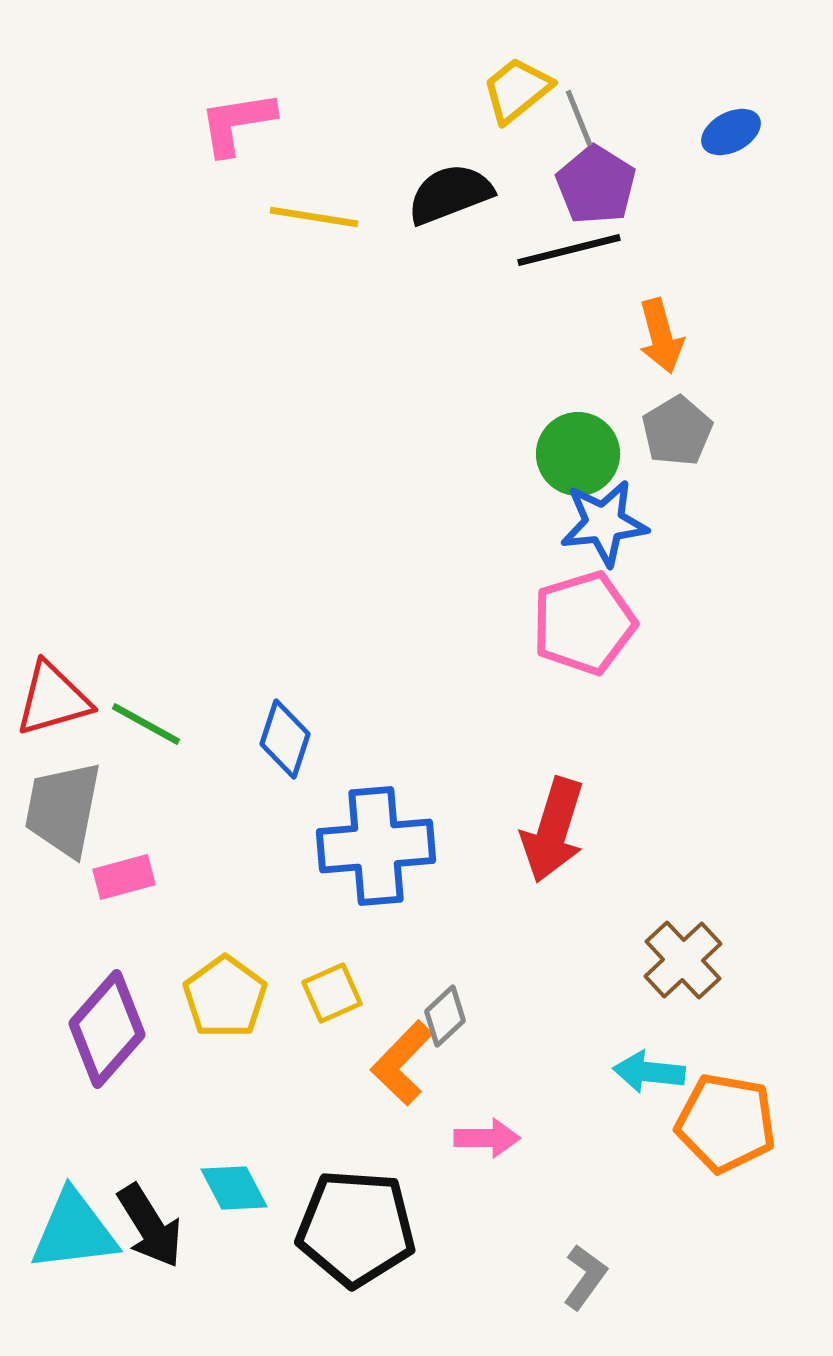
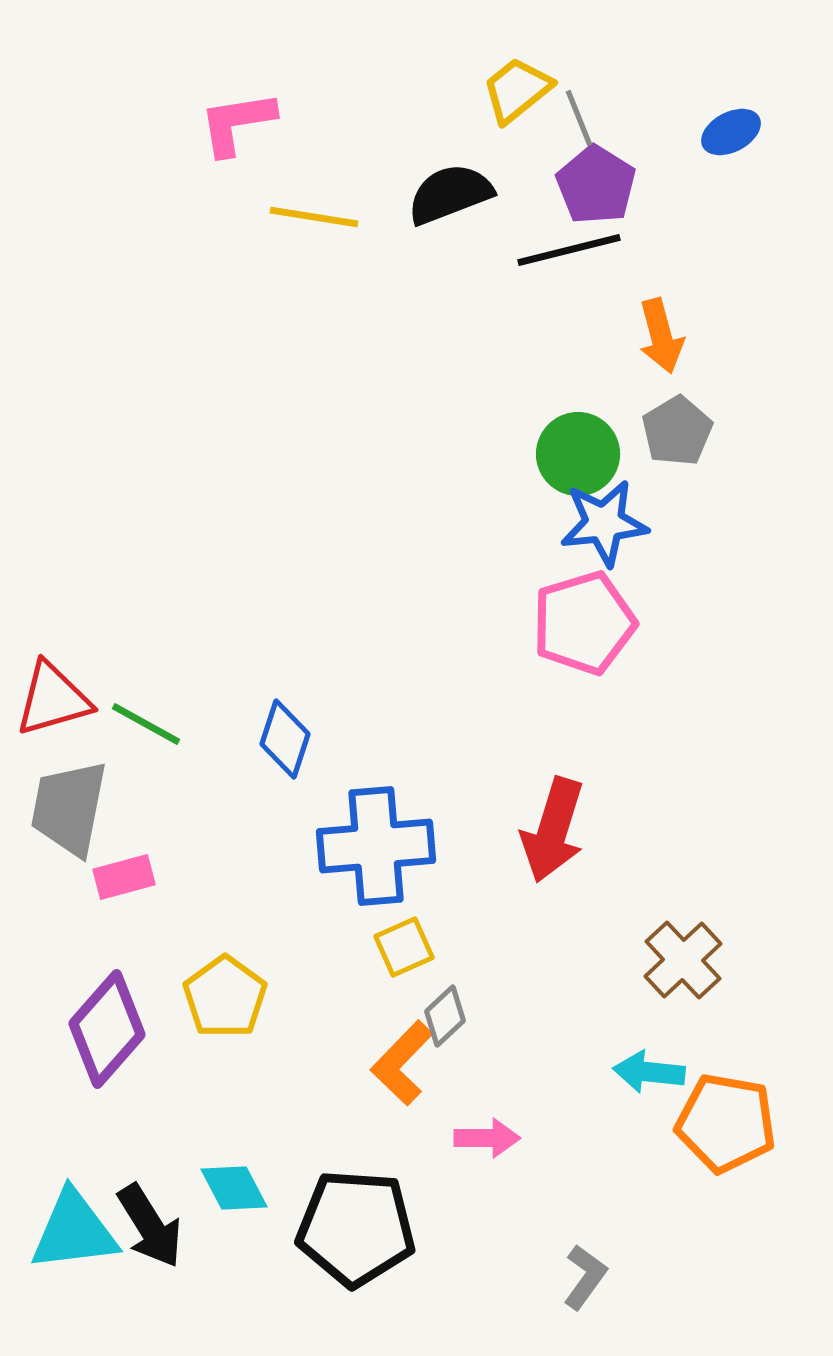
gray trapezoid: moved 6 px right, 1 px up
yellow square: moved 72 px right, 46 px up
